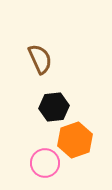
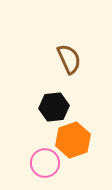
brown semicircle: moved 29 px right
orange hexagon: moved 2 px left
